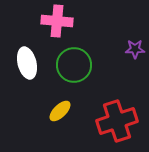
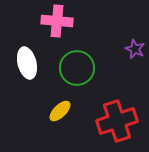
purple star: rotated 24 degrees clockwise
green circle: moved 3 px right, 3 px down
